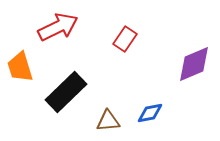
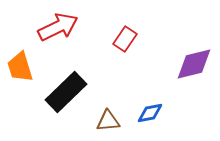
purple diamond: rotated 9 degrees clockwise
